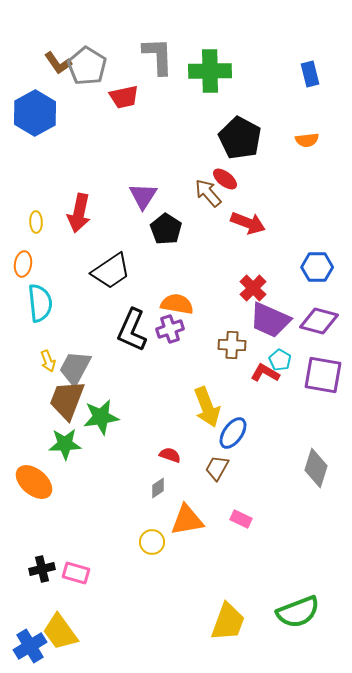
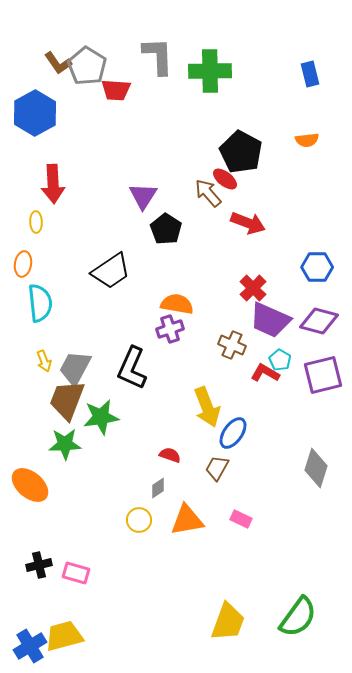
red trapezoid at (124, 97): moved 8 px left, 7 px up; rotated 16 degrees clockwise
black pentagon at (240, 138): moved 1 px right, 14 px down
red arrow at (79, 213): moved 26 px left, 29 px up; rotated 15 degrees counterclockwise
black L-shape at (132, 330): moved 38 px down
brown cross at (232, 345): rotated 20 degrees clockwise
yellow arrow at (48, 361): moved 4 px left
purple square at (323, 375): rotated 24 degrees counterclockwise
orange ellipse at (34, 482): moved 4 px left, 3 px down
yellow circle at (152, 542): moved 13 px left, 22 px up
black cross at (42, 569): moved 3 px left, 4 px up
green semicircle at (298, 612): moved 5 px down; rotated 33 degrees counterclockwise
yellow trapezoid at (60, 632): moved 4 px right, 4 px down; rotated 111 degrees clockwise
